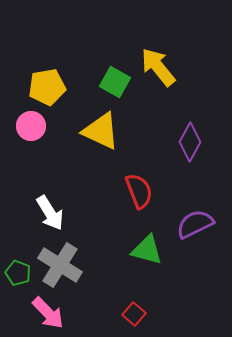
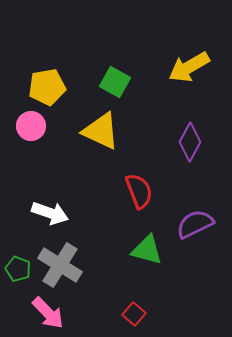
yellow arrow: moved 31 px right; rotated 81 degrees counterclockwise
white arrow: rotated 39 degrees counterclockwise
green pentagon: moved 4 px up
